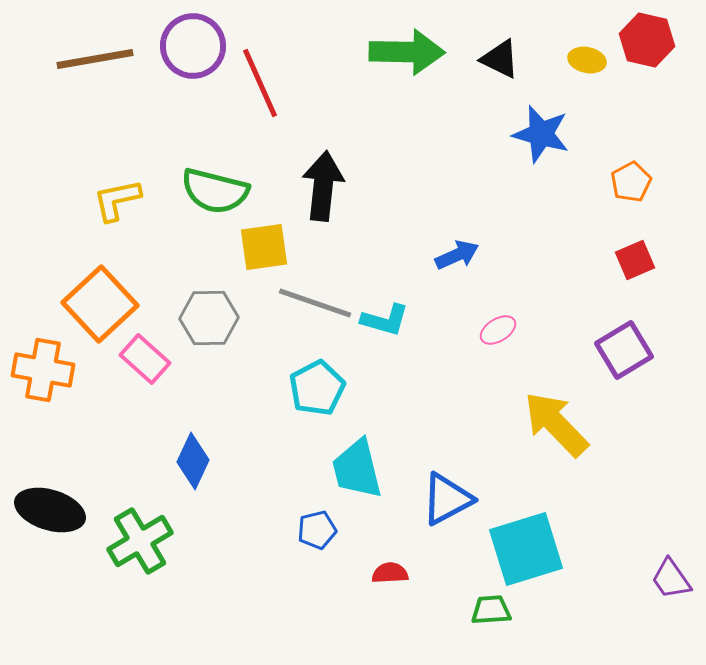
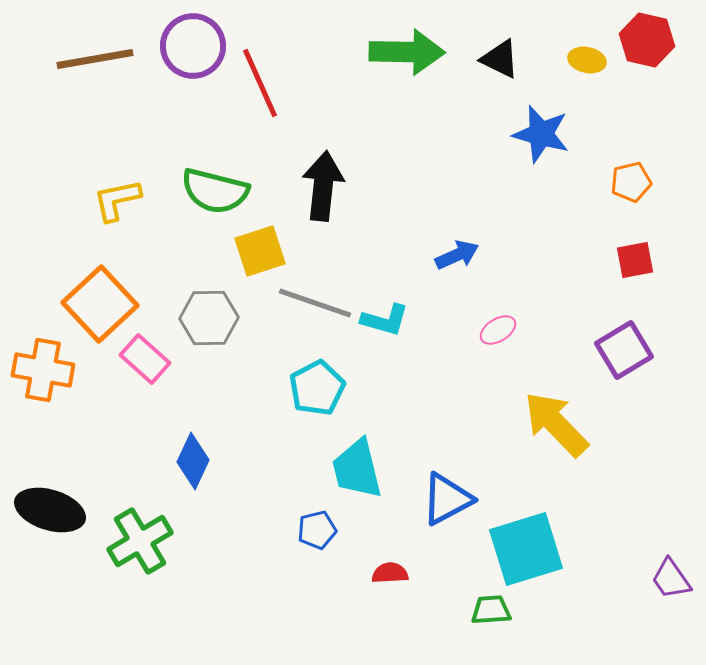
orange pentagon: rotated 15 degrees clockwise
yellow square: moved 4 px left, 4 px down; rotated 10 degrees counterclockwise
red square: rotated 12 degrees clockwise
